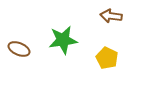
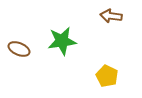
green star: moved 1 px left, 1 px down
yellow pentagon: moved 18 px down
